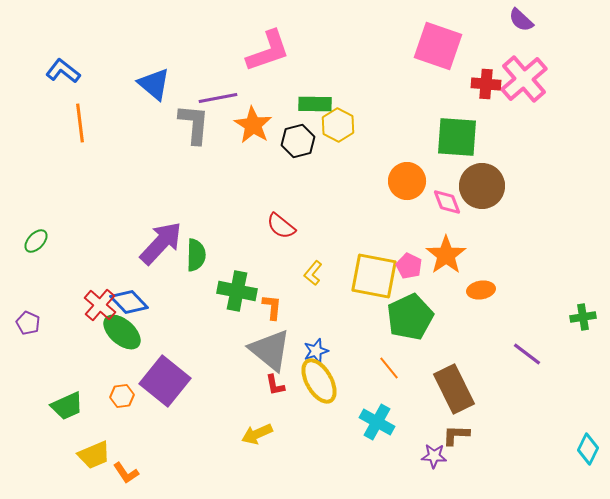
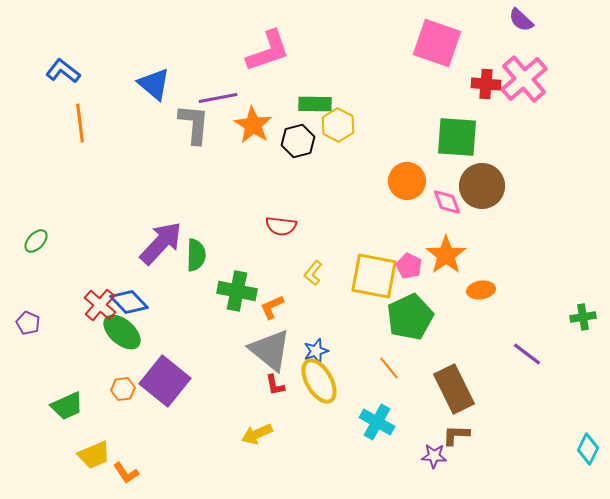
pink square at (438, 46): moved 1 px left, 3 px up
red semicircle at (281, 226): rotated 32 degrees counterclockwise
orange L-shape at (272, 307): rotated 120 degrees counterclockwise
orange hexagon at (122, 396): moved 1 px right, 7 px up
